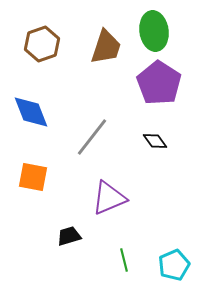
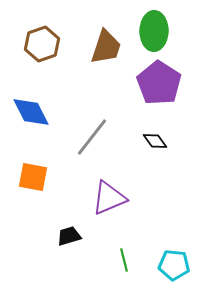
green ellipse: rotated 9 degrees clockwise
blue diamond: rotated 6 degrees counterclockwise
cyan pentagon: rotated 28 degrees clockwise
